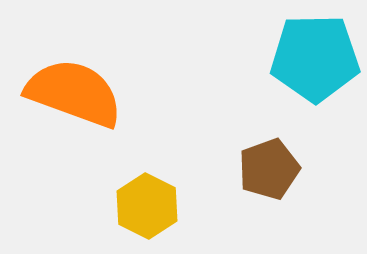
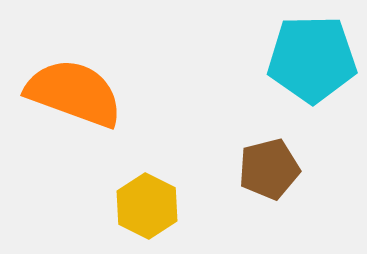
cyan pentagon: moved 3 px left, 1 px down
brown pentagon: rotated 6 degrees clockwise
